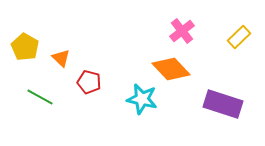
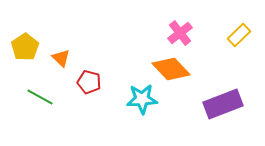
pink cross: moved 2 px left, 2 px down
yellow rectangle: moved 2 px up
yellow pentagon: rotated 8 degrees clockwise
cyan star: rotated 16 degrees counterclockwise
purple rectangle: rotated 39 degrees counterclockwise
